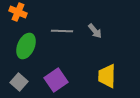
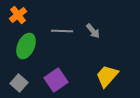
orange cross: moved 3 px down; rotated 30 degrees clockwise
gray arrow: moved 2 px left
yellow trapezoid: rotated 40 degrees clockwise
gray square: moved 1 px down
